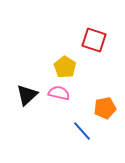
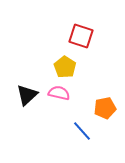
red square: moved 13 px left, 4 px up
